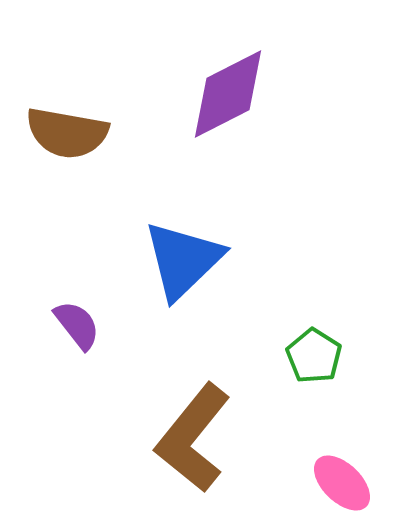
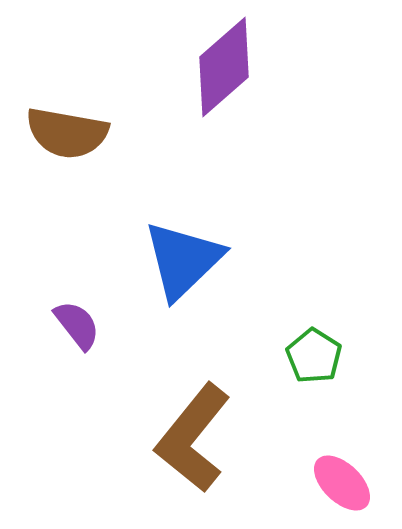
purple diamond: moved 4 px left, 27 px up; rotated 14 degrees counterclockwise
